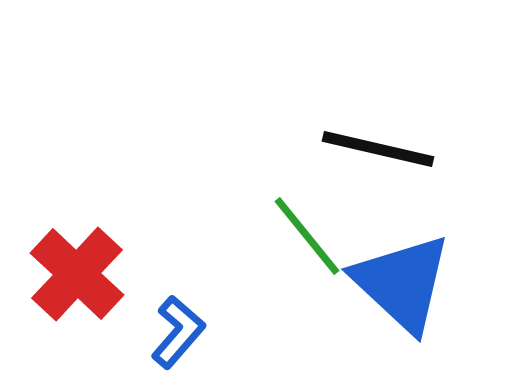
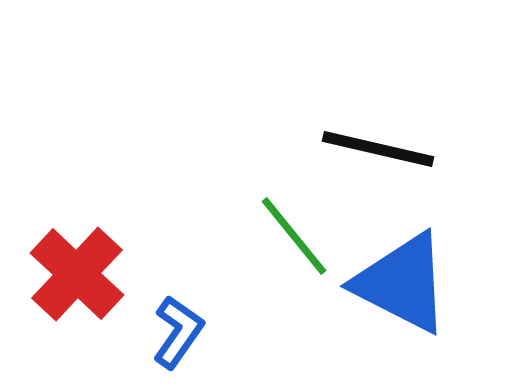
green line: moved 13 px left
blue triangle: rotated 16 degrees counterclockwise
blue L-shape: rotated 6 degrees counterclockwise
